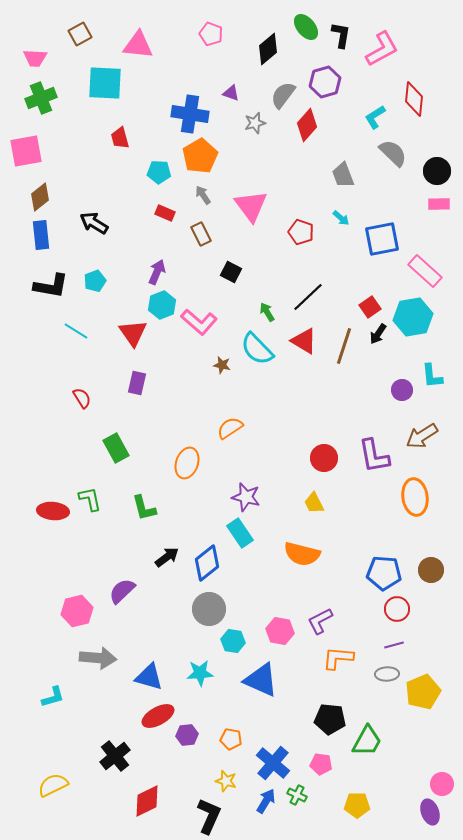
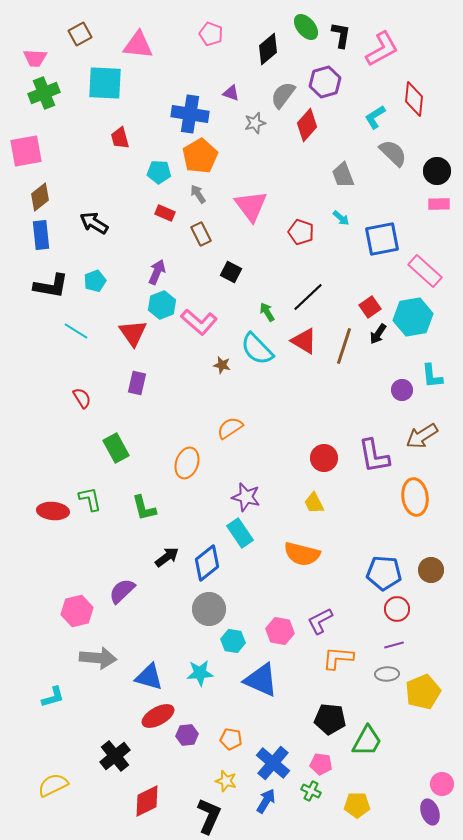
green cross at (41, 98): moved 3 px right, 5 px up
gray arrow at (203, 195): moved 5 px left, 1 px up
green cross at (297, 795): moved 14 px right, 4 px up
